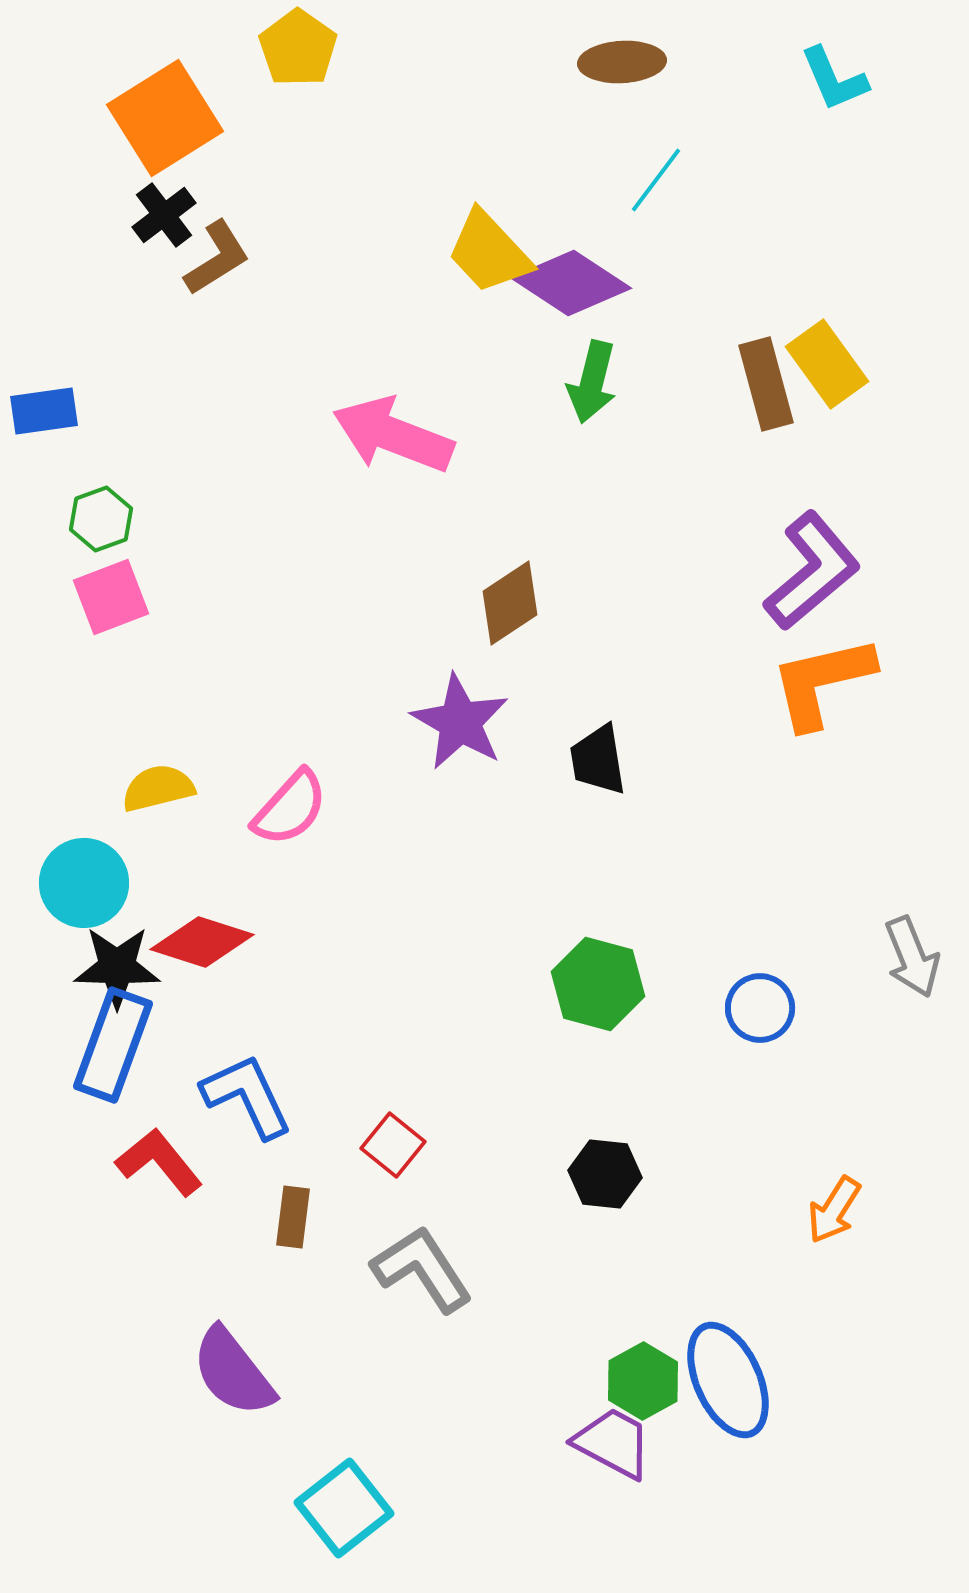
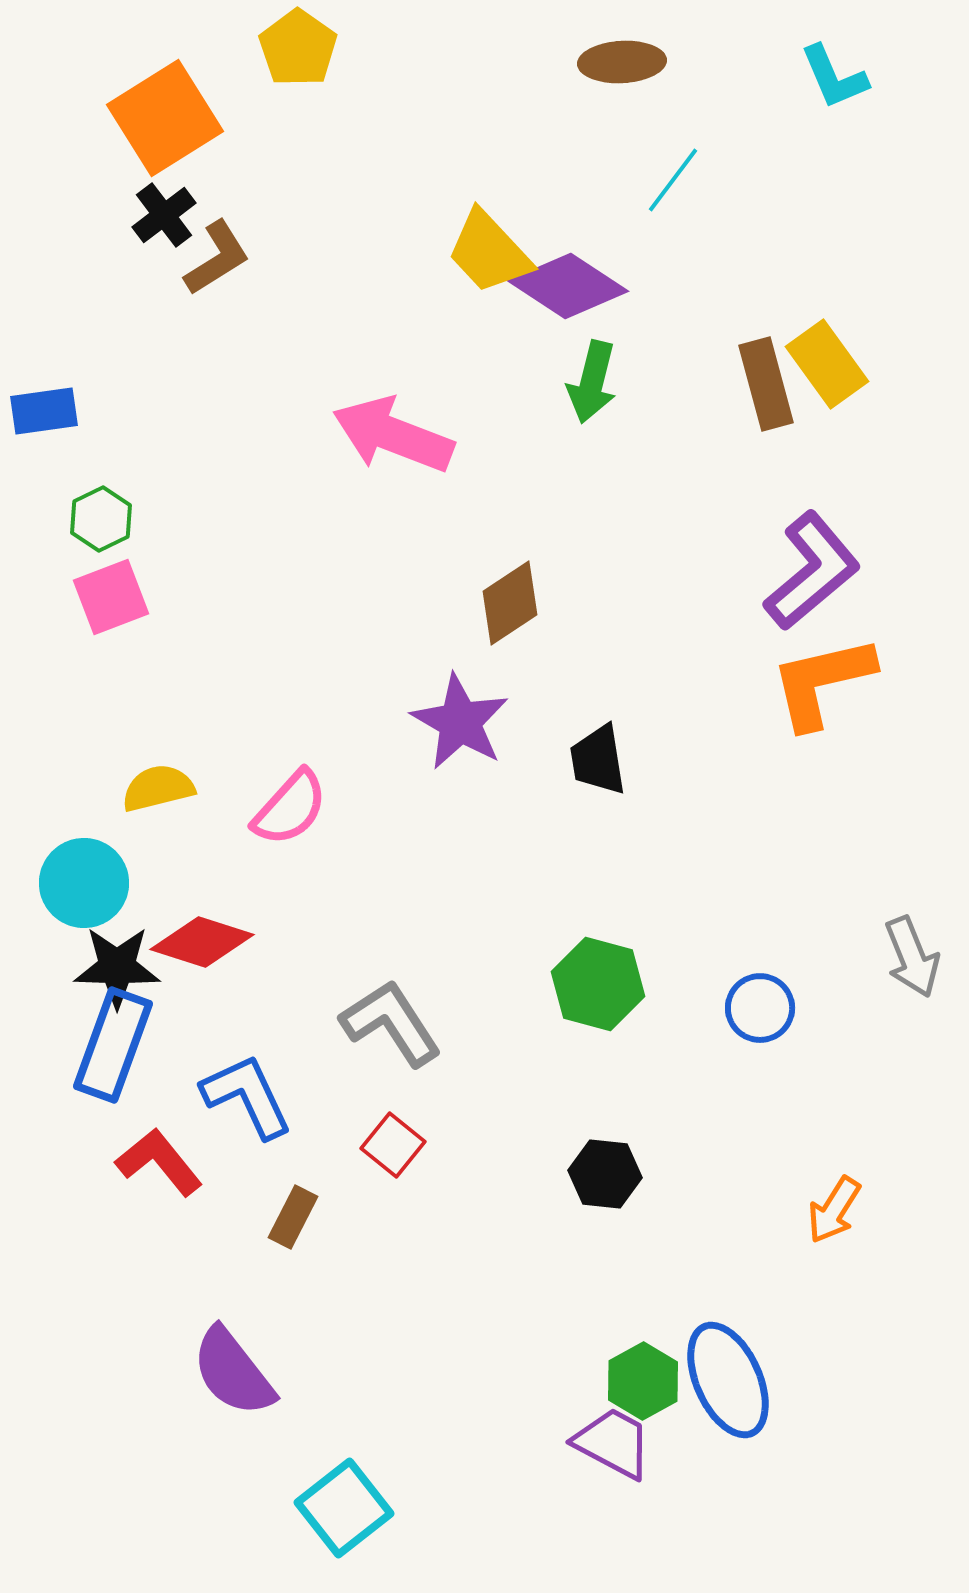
cyan L-shape at (834, 79): moved 2 px up
cyan line at (656, 180): moved 17 px right
purple diamond at (571, 283): moved 3 px left, 3 px down
green hexagon at (101, 519): rotated 6 degrees counterclockwise
brown rectangle at (293, 1217): rotated 20 degrees clockwise
gray L-shape at (422, 1269): moved 31 px left, 246 px up
